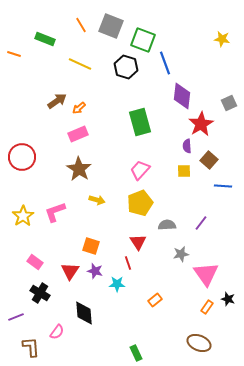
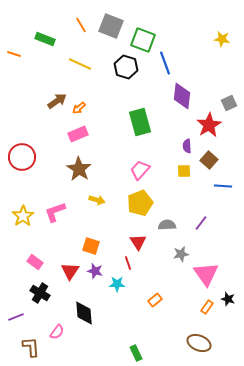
red star at (201, 124): moved 8 px right, 1 px down
